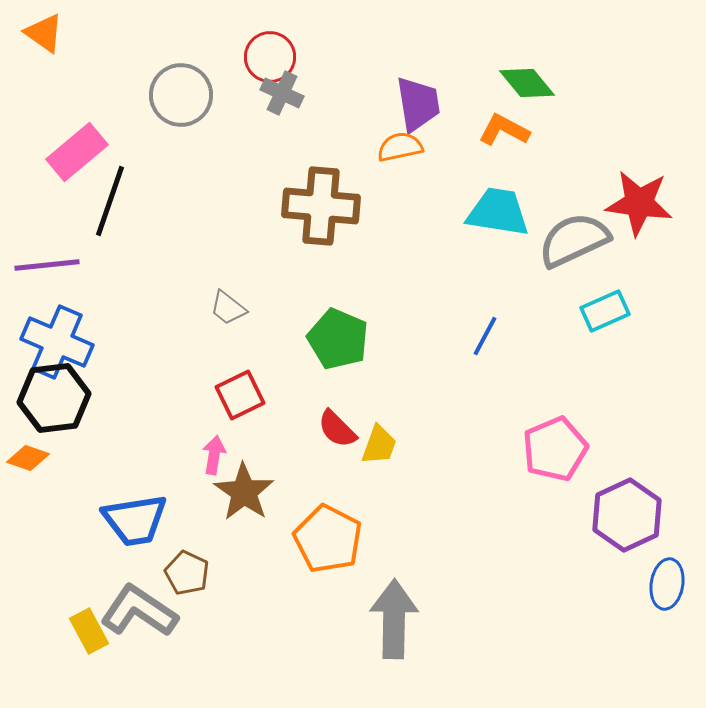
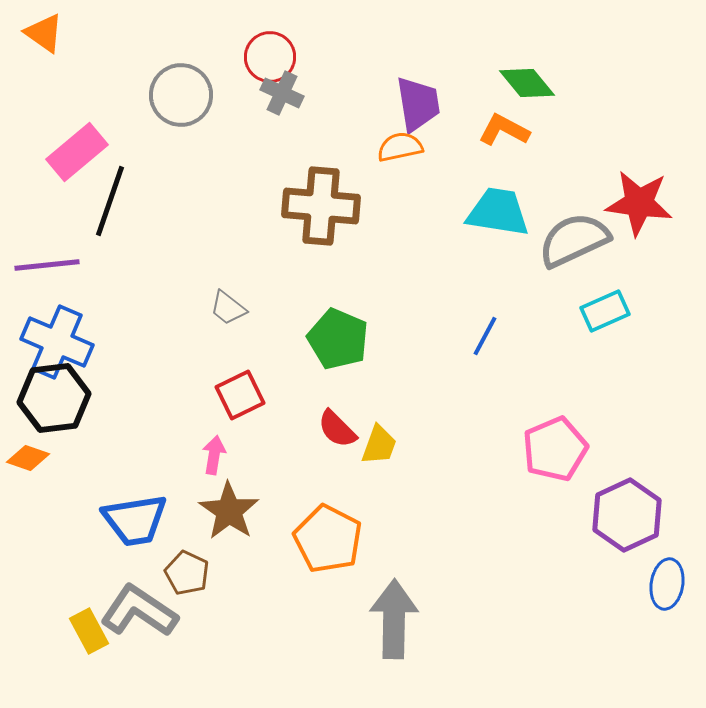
brown star: moved 15 px left, 19 px down
